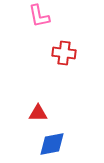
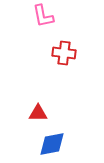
pink L-shape: moved 4 px right
